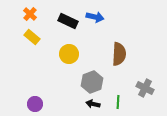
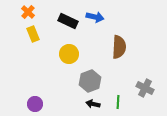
orange cross: moved 2 px left, 2 px up
yellow rectangle: moved 1 px right, 3 px up; rotated 28 degrees clockwise
brown semicircle: moved 7 px up
gray hexagon: moved 2 px left, 1 px up
